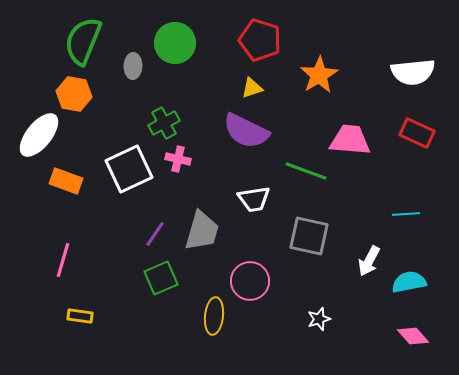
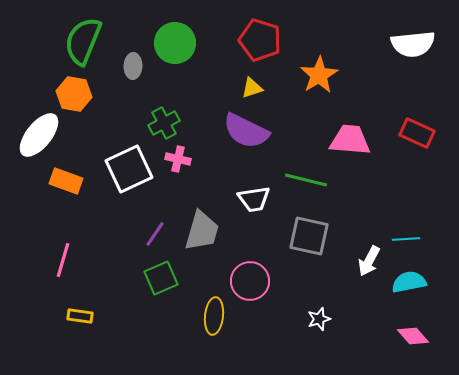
white semicircle: moved 28 px up
green line: moved 9 px down; rotated 6 degrees counterclockwise
cyan line: moved 25 px down
